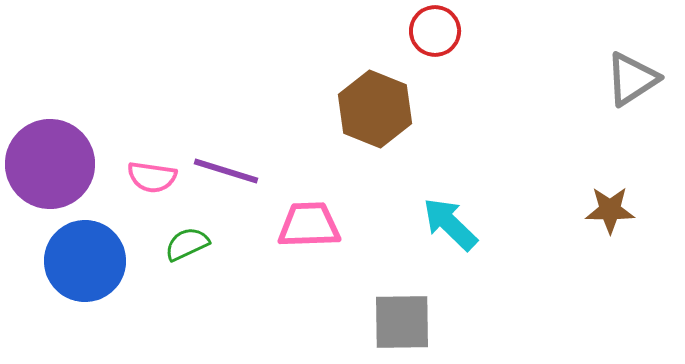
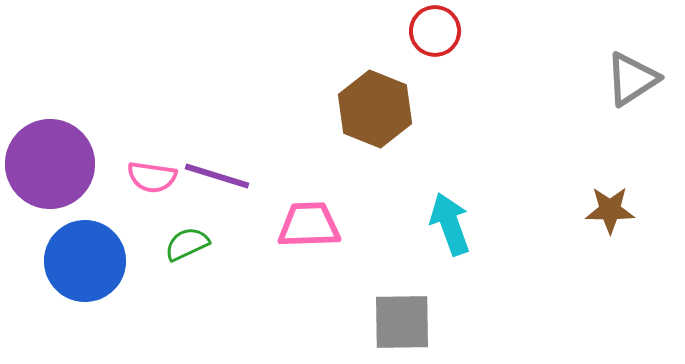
purple line: moved 9 px left, 5 px down
cyan arrow: rotated 26 degrees clockwise
